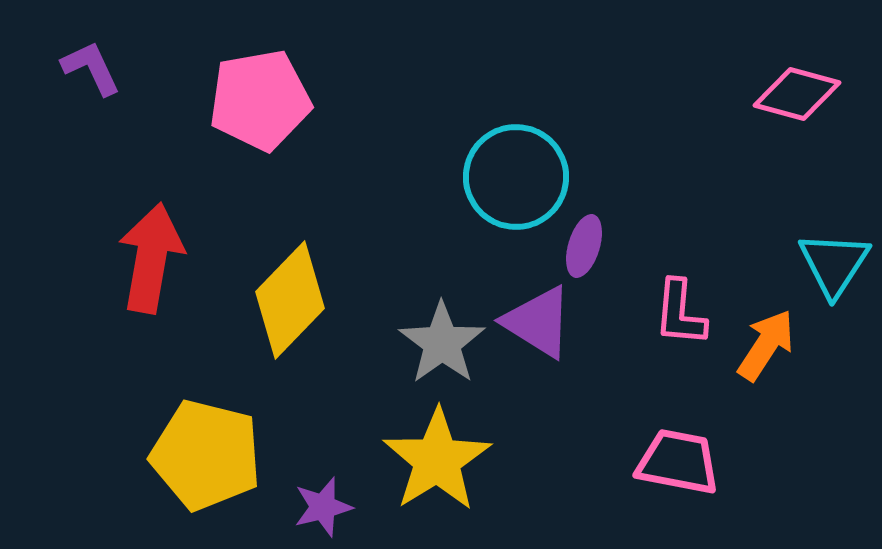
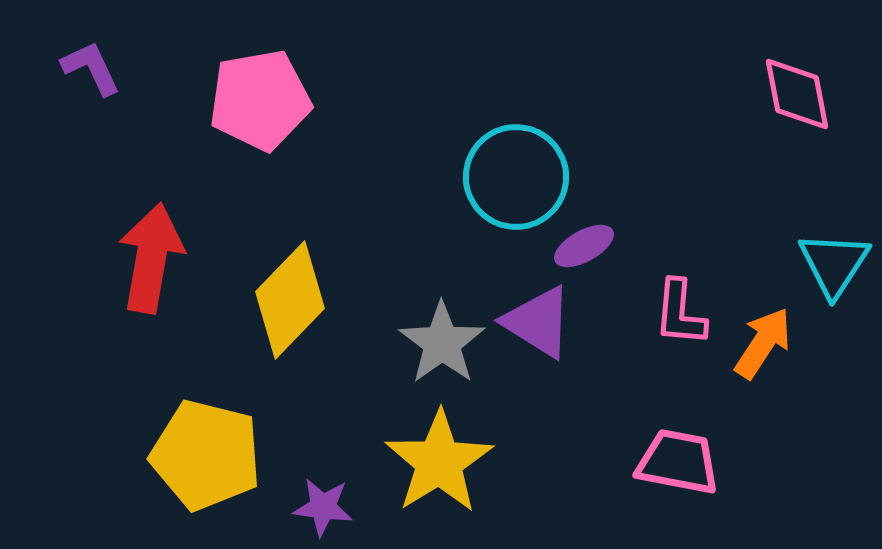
pink diamond: rotated 64 degrees clockwise
purple ellipse: rotated 44 degrees clockwise
orange arrow: moved 3 px left, 2 px up
yellow star: moved 2 px right, 2 px down
purple star: rotated 22 degrees clockwise
